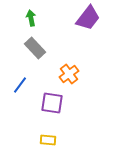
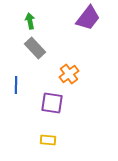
green arrow: moved 1 px left, 3 px down
blue line: moved 4 px left; rotated 36 degrees counterclockwise
